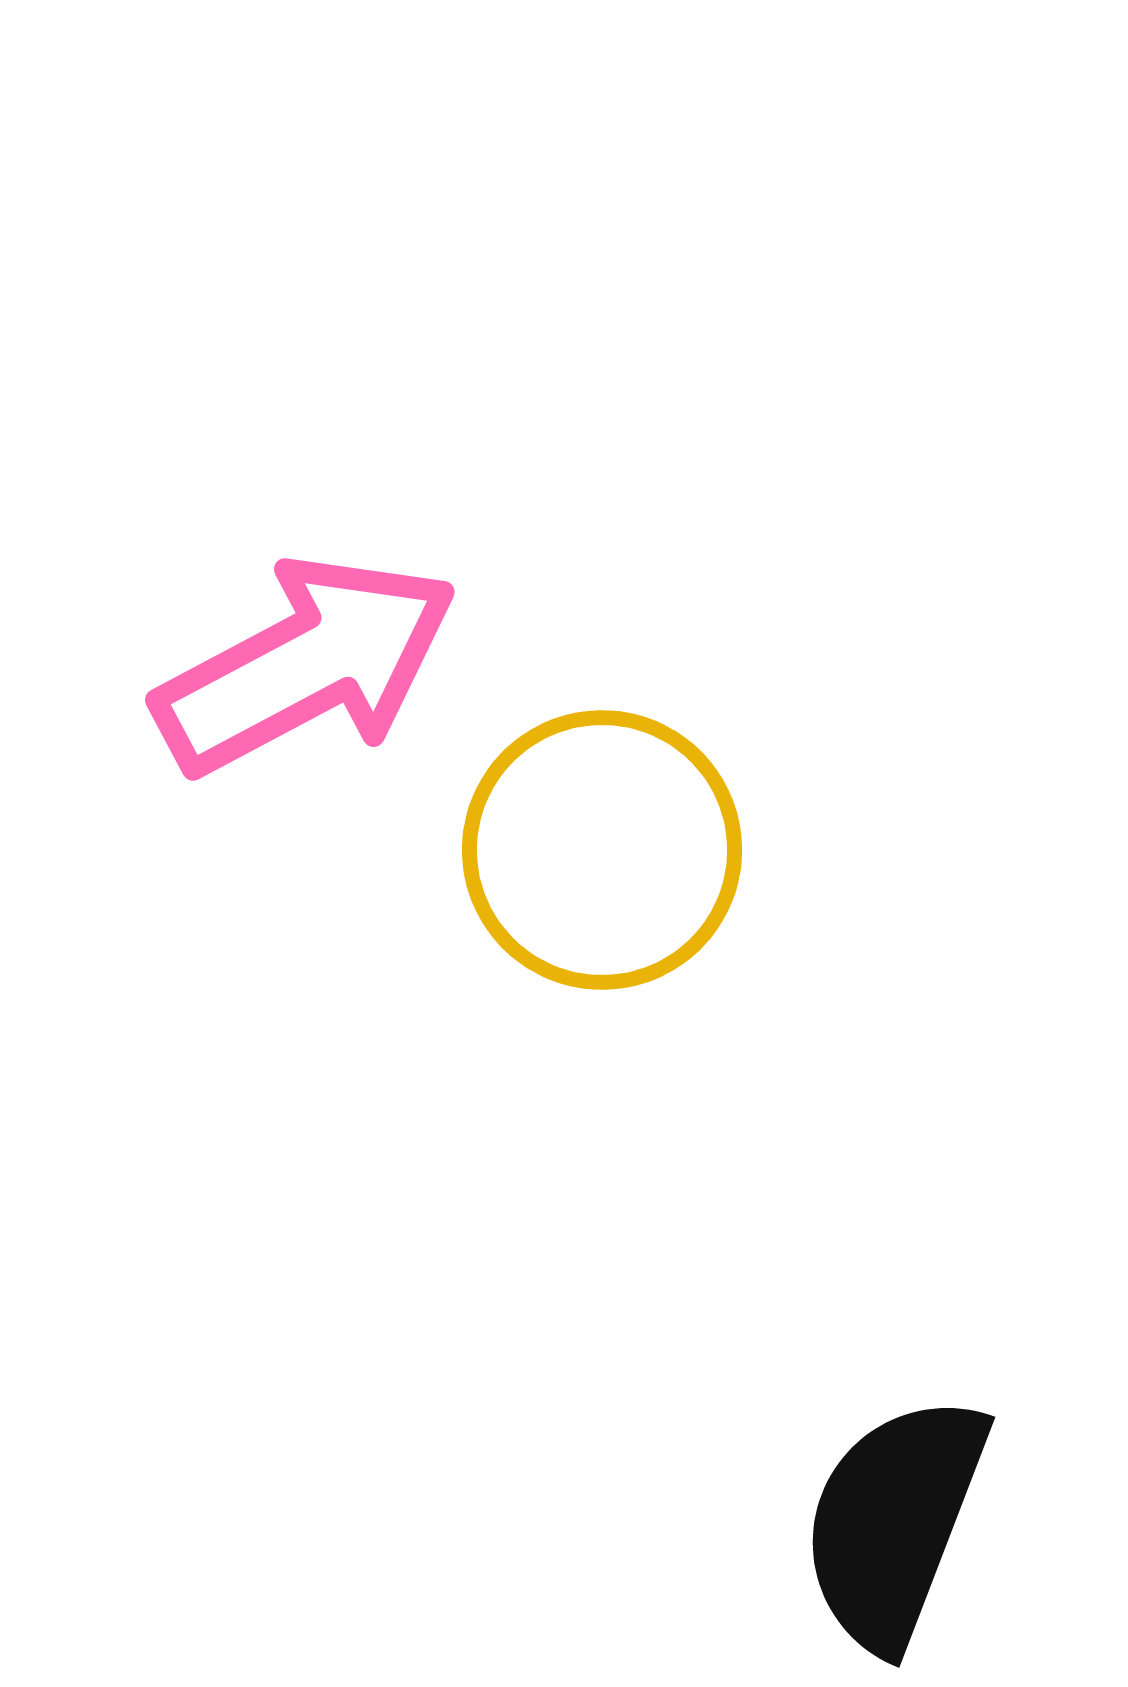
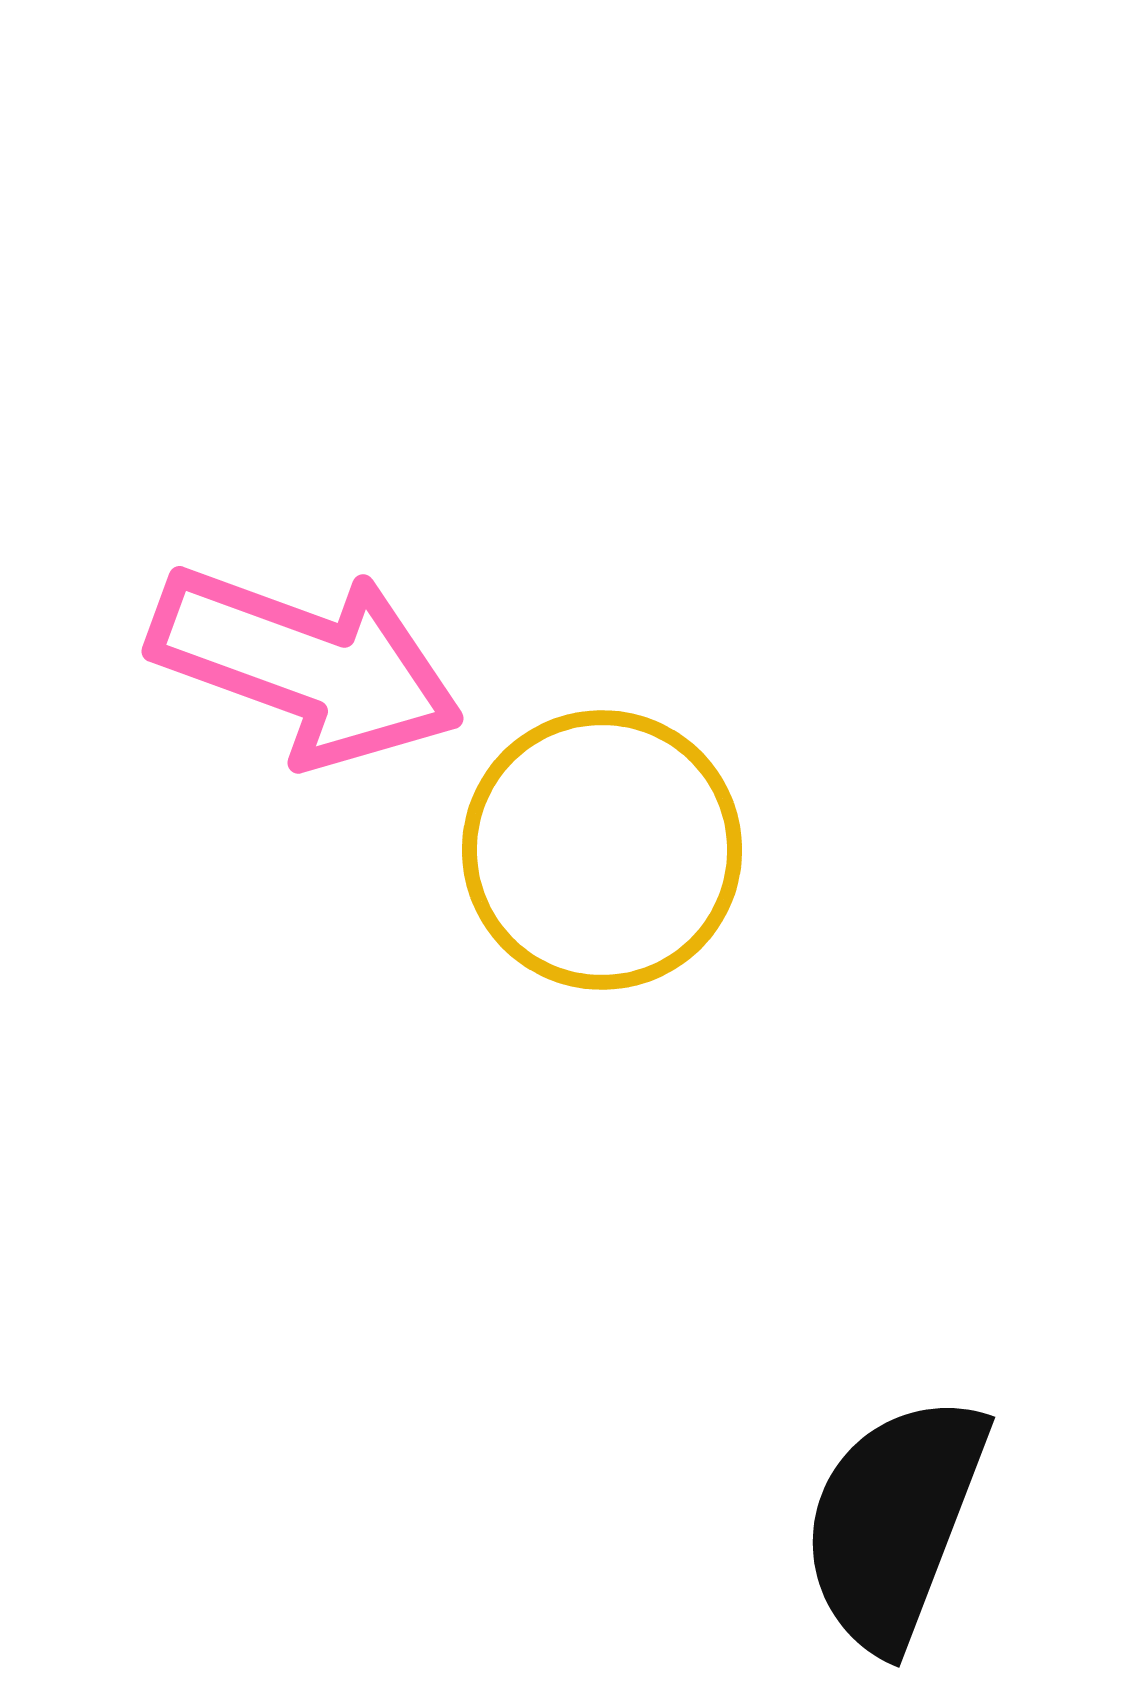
pink arrow: rotated 48 degrees clockwise
